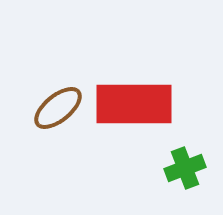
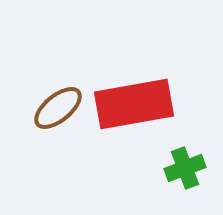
red rectangle: rotated 10 degrees counterclockwise
